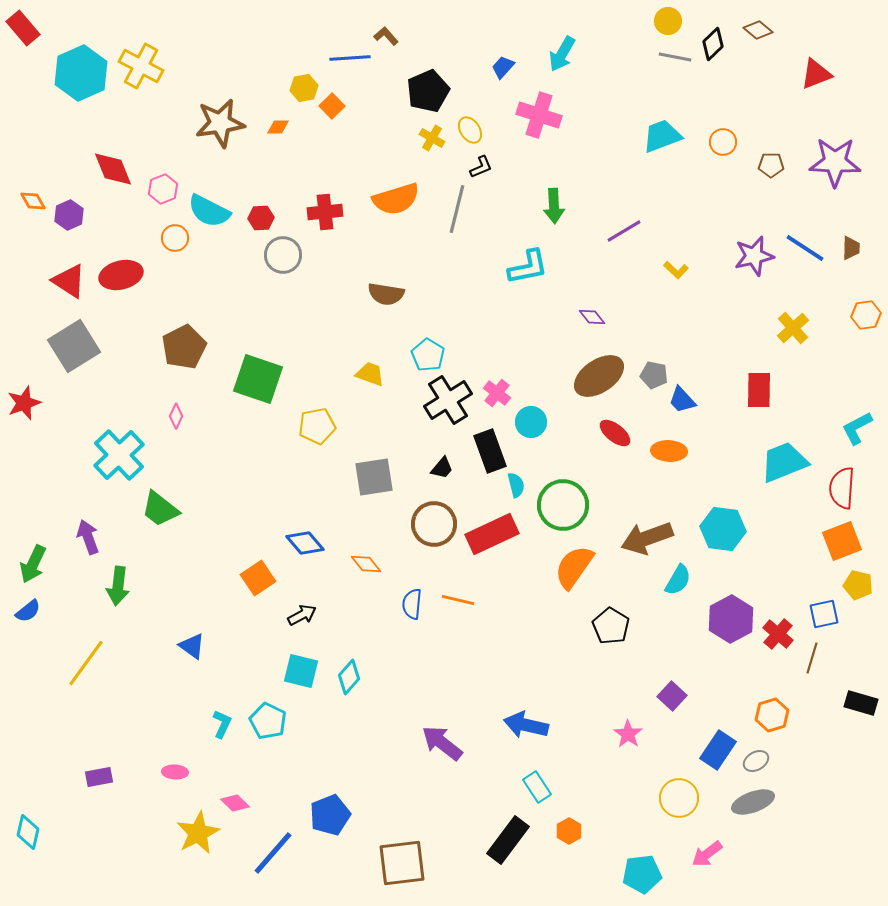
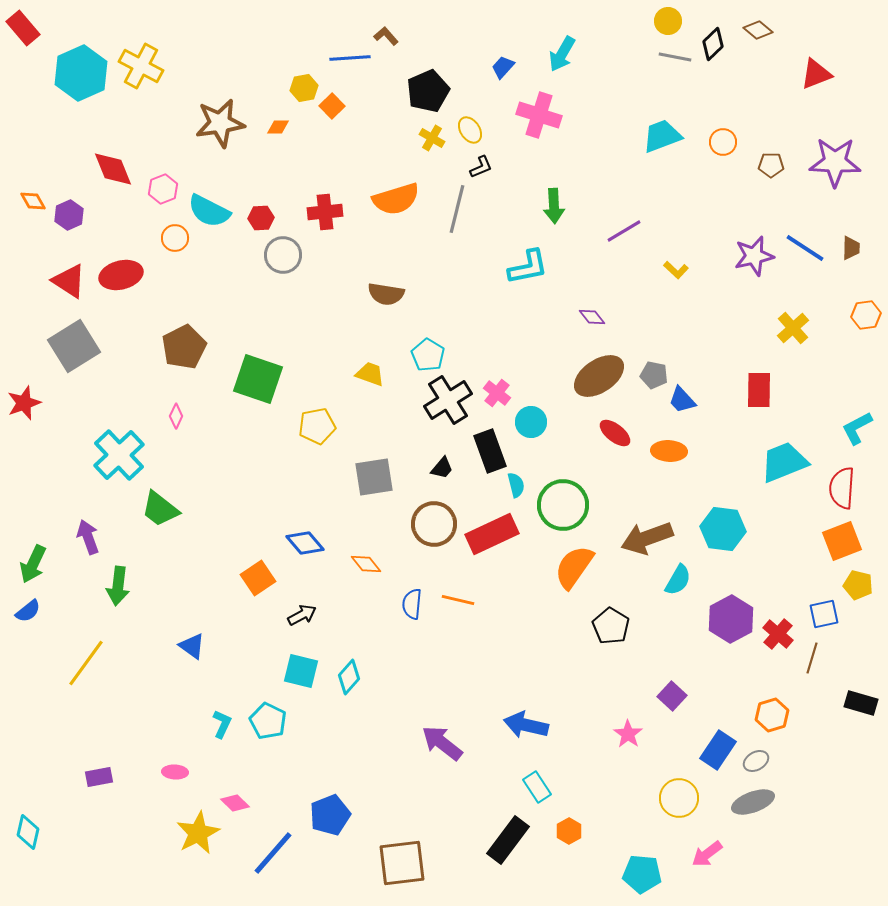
cyan pentagon at (642, 874): rotated 12 degrees clockwise
